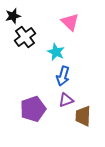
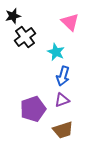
purple triangle: moved 4 px left
brown trapezoid: moved 20 px left, 14 px down; rotated 110 degrees counterclockwise
